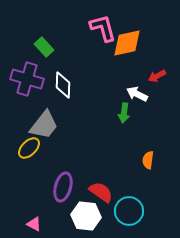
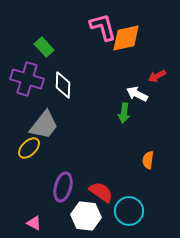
pink L-shape: moved 1 px up
orange diamond: moved 1 px left, 5 px up
pink triangle: moved 1 px up
